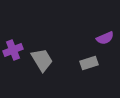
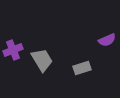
purple semicircle: moved 2 px right, 2 px down
gray rectangle: moved 7 px left, 5 px down
